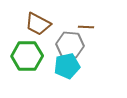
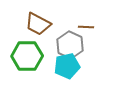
gray hexagon: rotated 20 degrees clockwise
